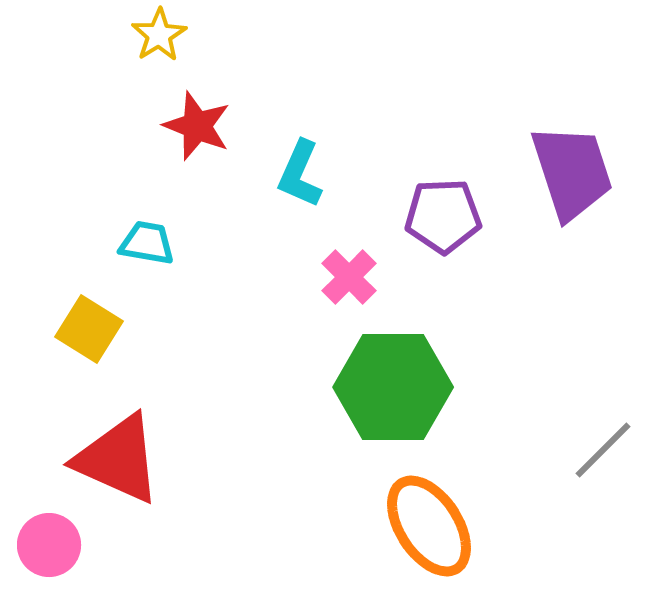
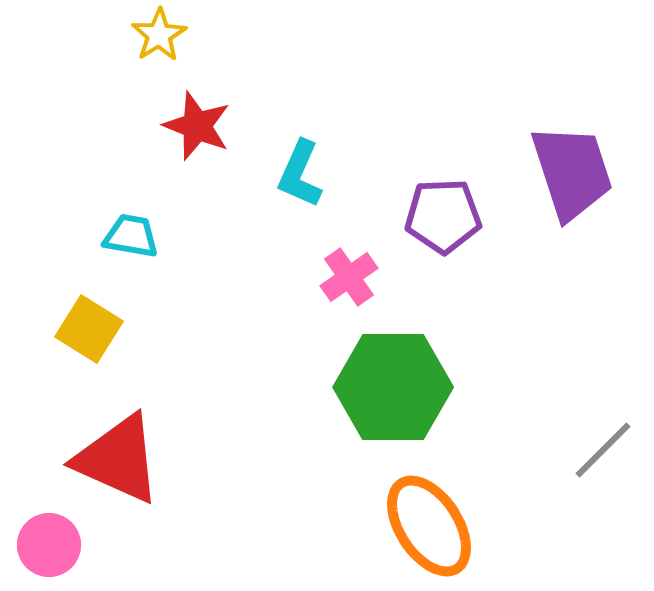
cyan trapezoid: moved 16 px left, 7 px up
pink cross: rotated 10 degrees clockwise
